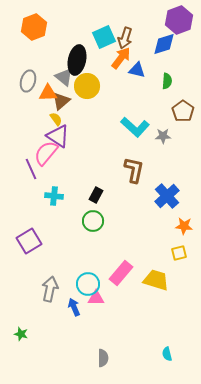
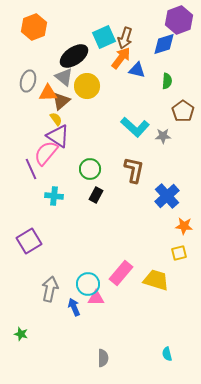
black ellipse: moved 3 px left, 4 px up; rotated 44 degrees clockwise
green circle: moved 3 px left, 52 px up
